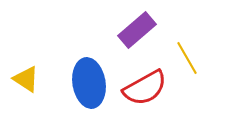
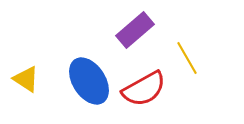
purple rectangle: moved 2 px left
blue ellipse: moved 2 px up; rotated 24 degrees counterclockwise
red semicircle: moved 1 px left, 1 px down
